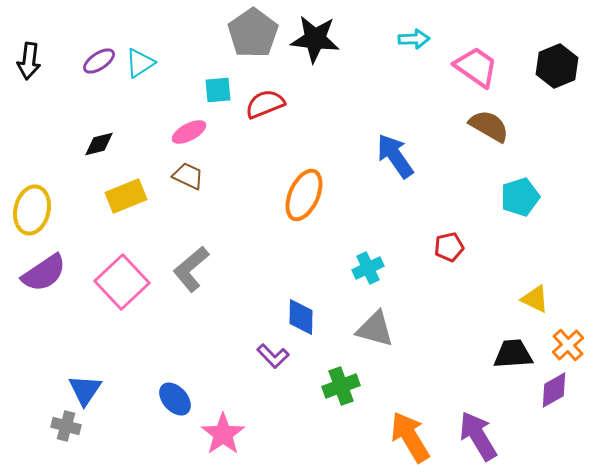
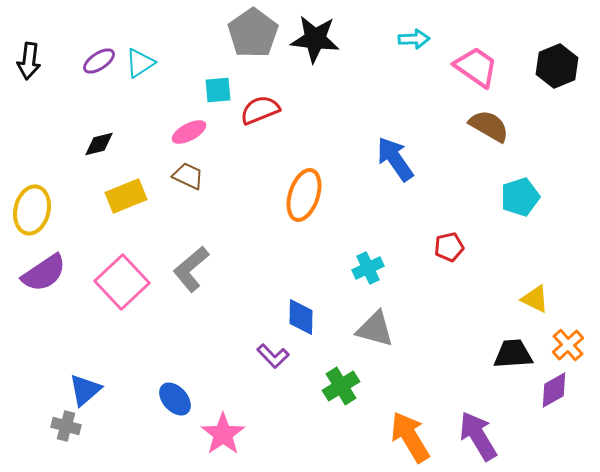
red semicircle: moved 5 px left, 6 px down
blue arrow: moved 3 px down
orange ellipse: rotated 6 degrees counterclockwise
green cross: rotated 12 degrees counterclockwise
blue triangle: rotated 15 degrees clockwise
